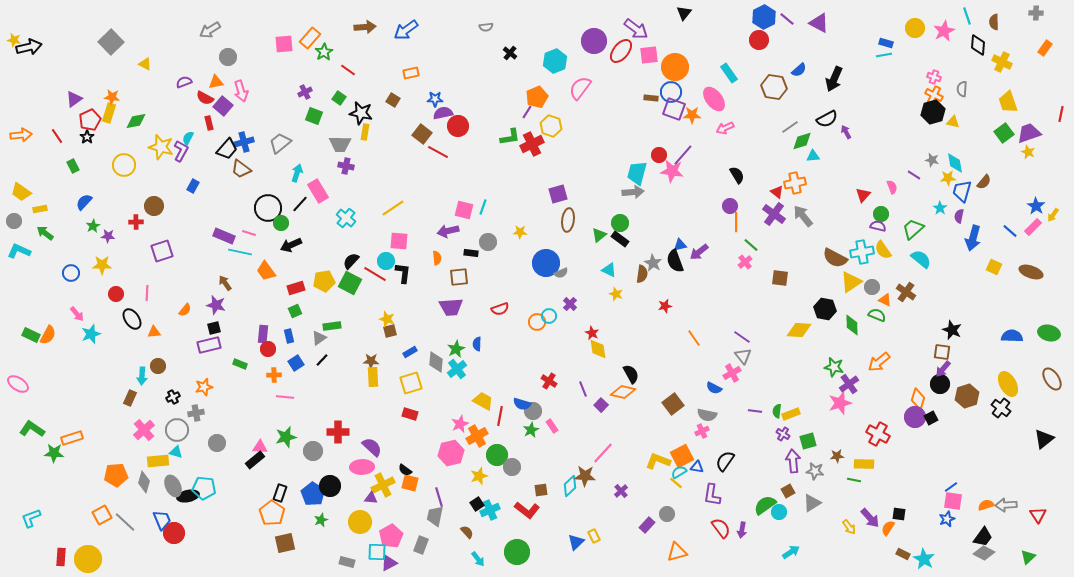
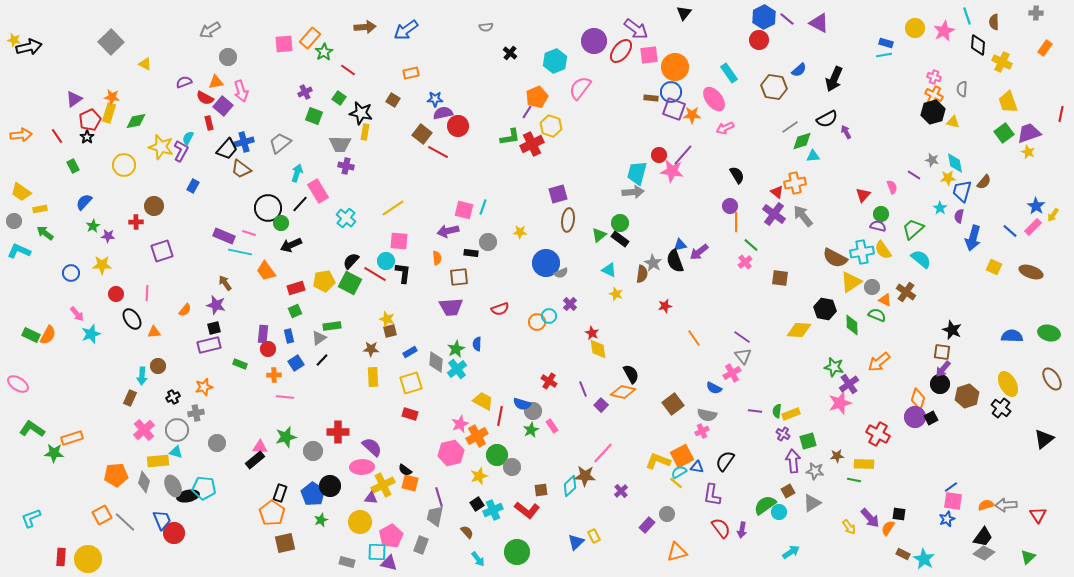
brown star at (371, 361): moved 12 px up
cyan cross at (490, 510): moved 3 px right
purple triangle at (389, 563): rotated 42 degrees clockwise
